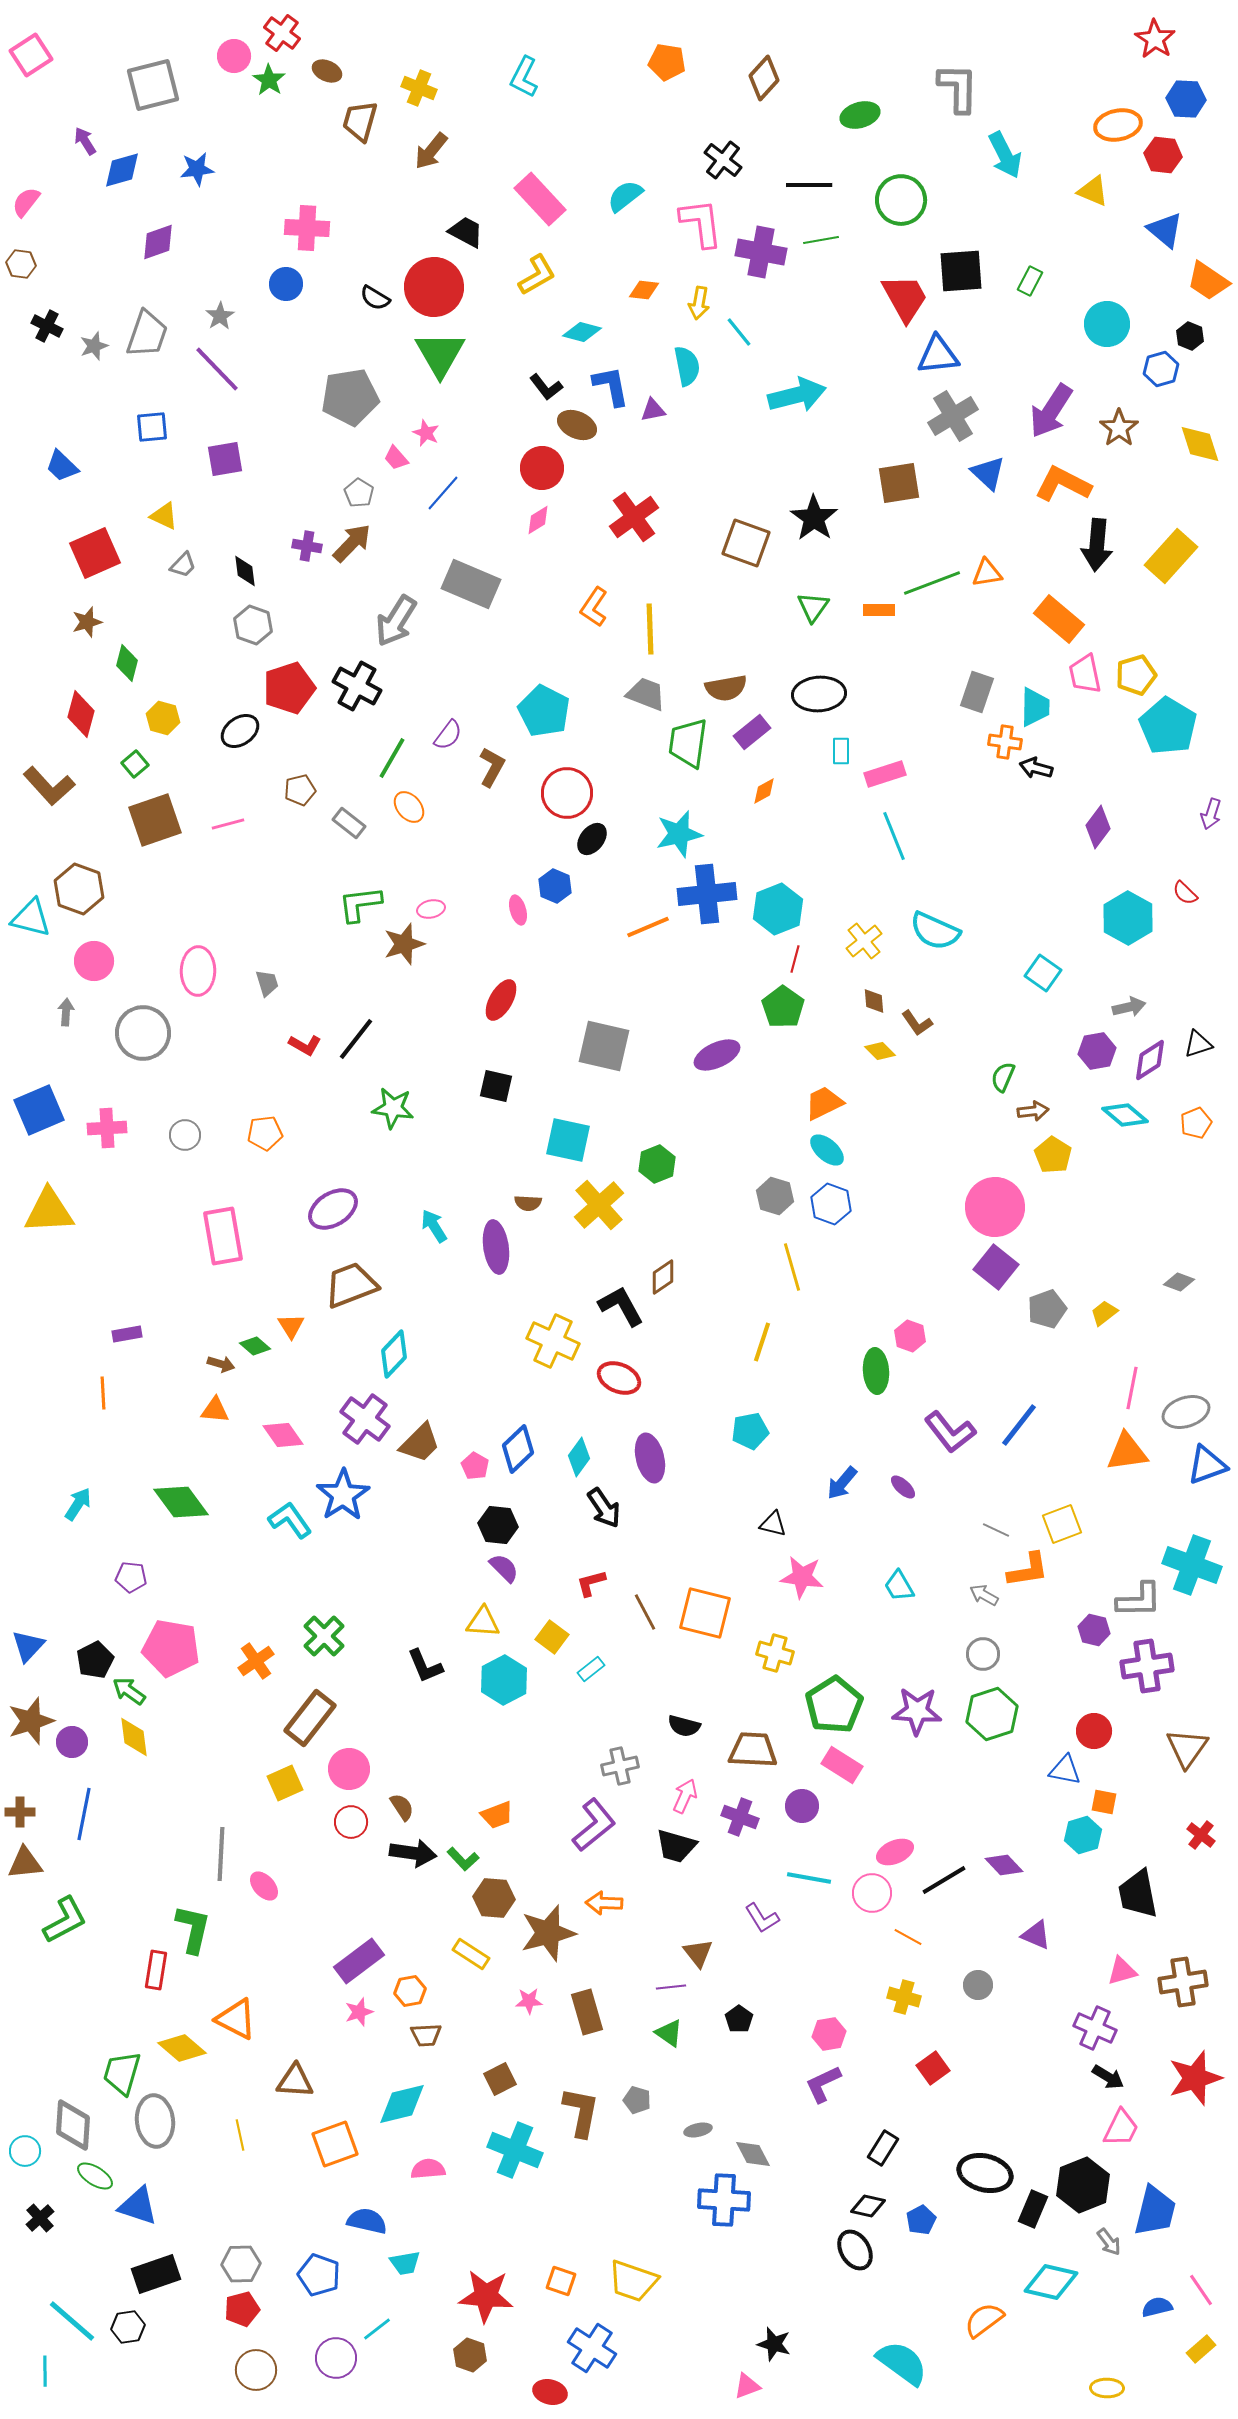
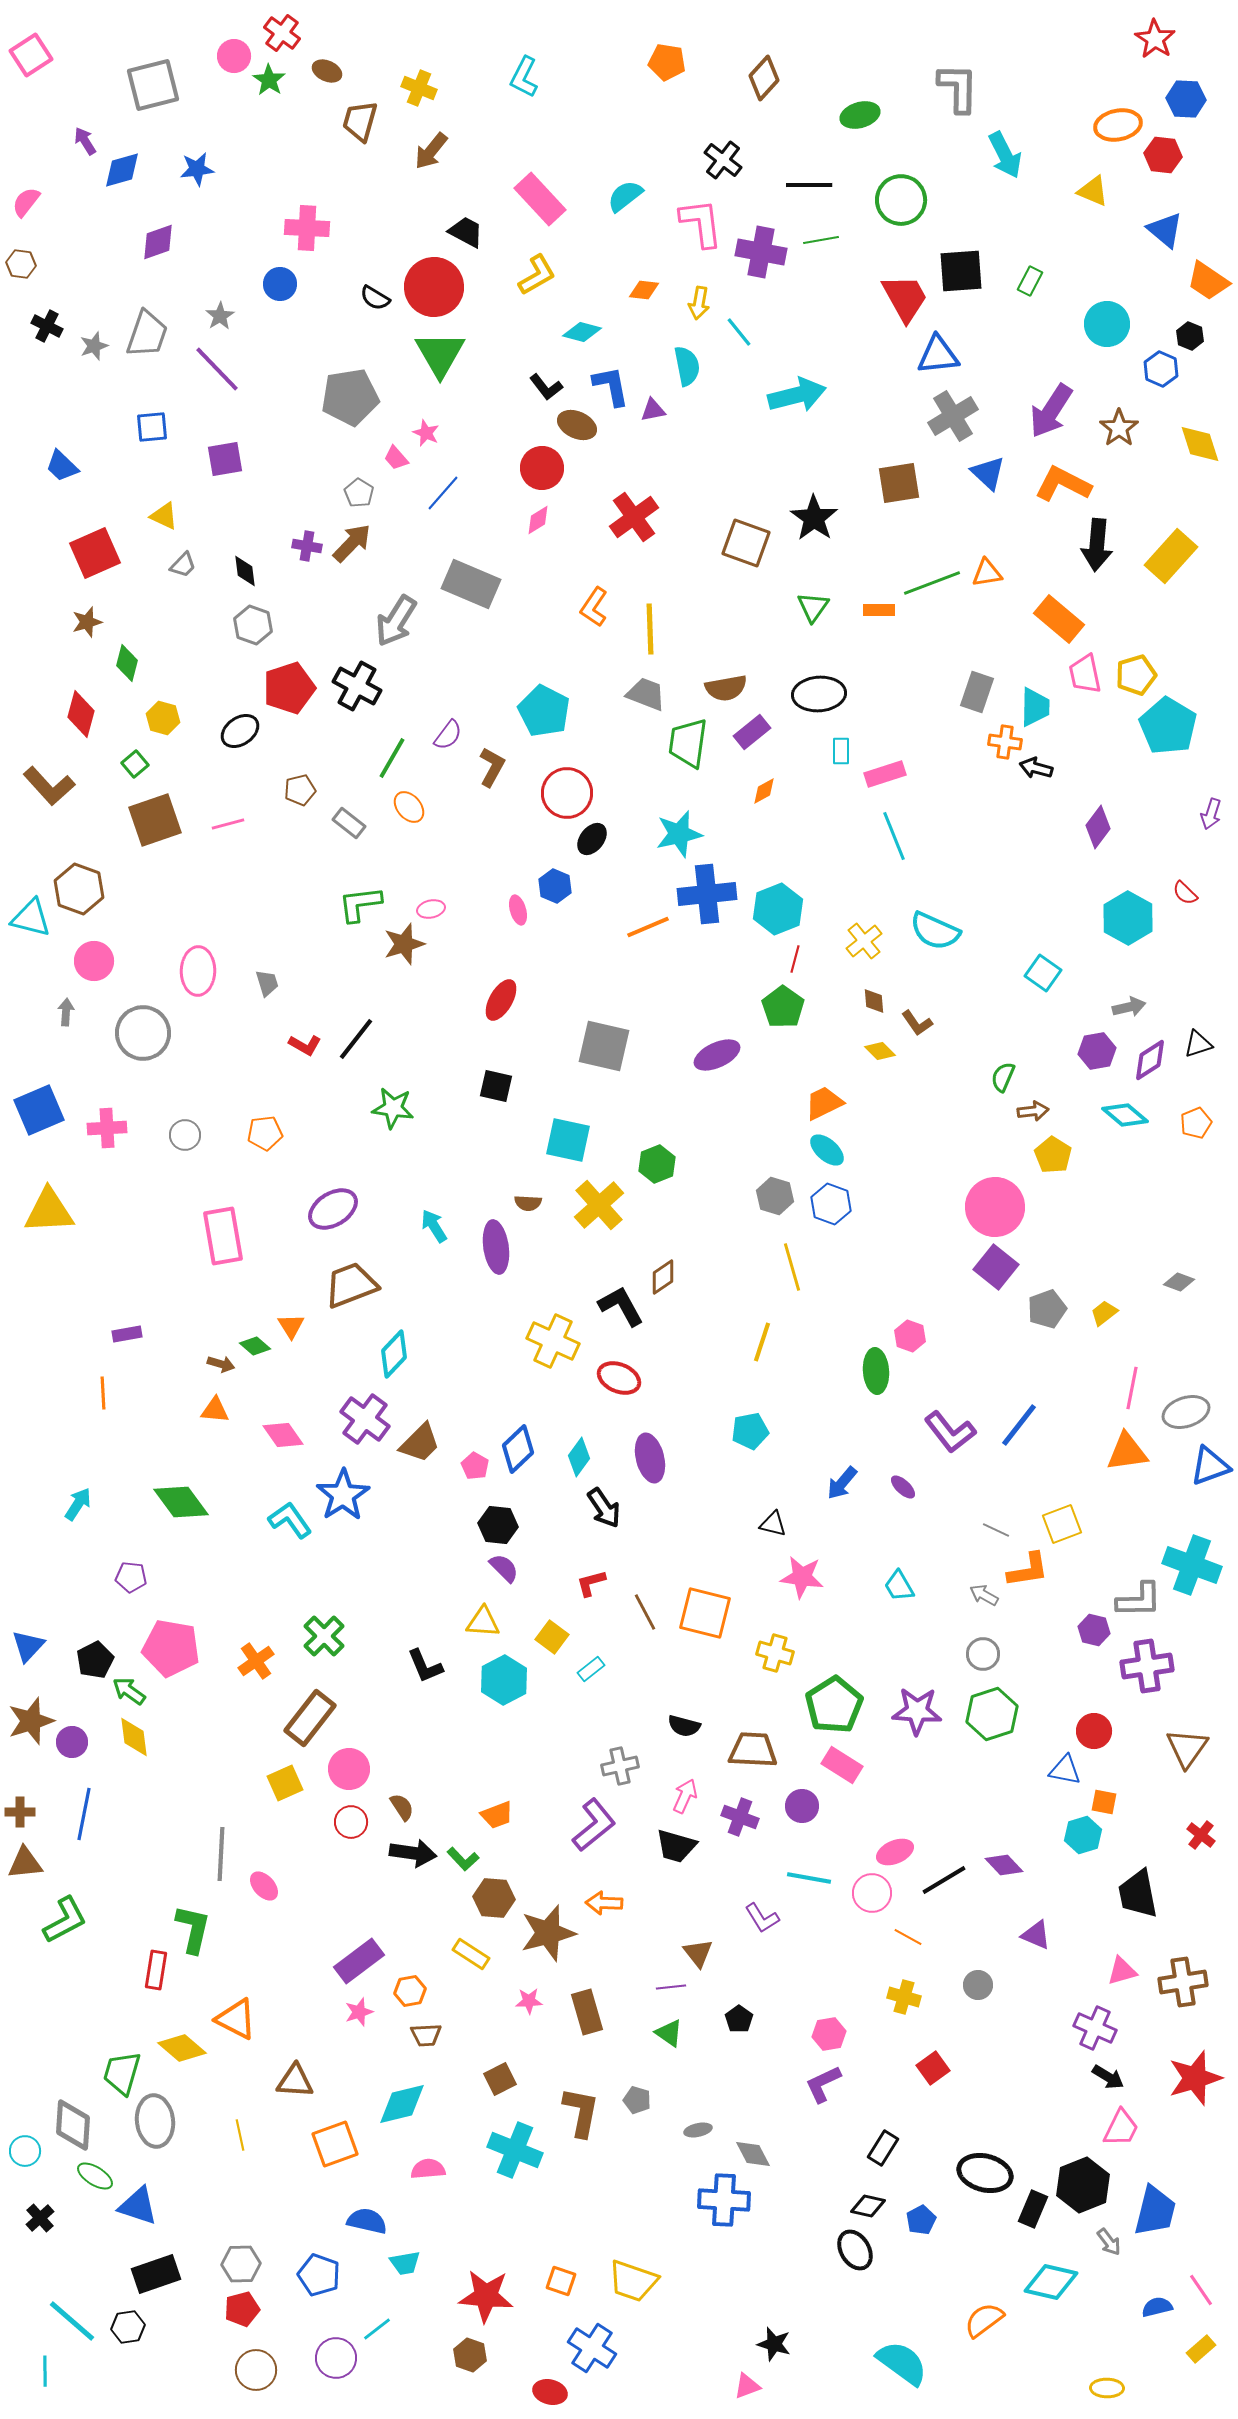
blue circle at (286, 284): moved 6 px left
blue hexagon at (1161, 369): rotated 20 degrees counterclockwise
blue triangle at (1207, 1465): moved 3 px right, 1 px down
